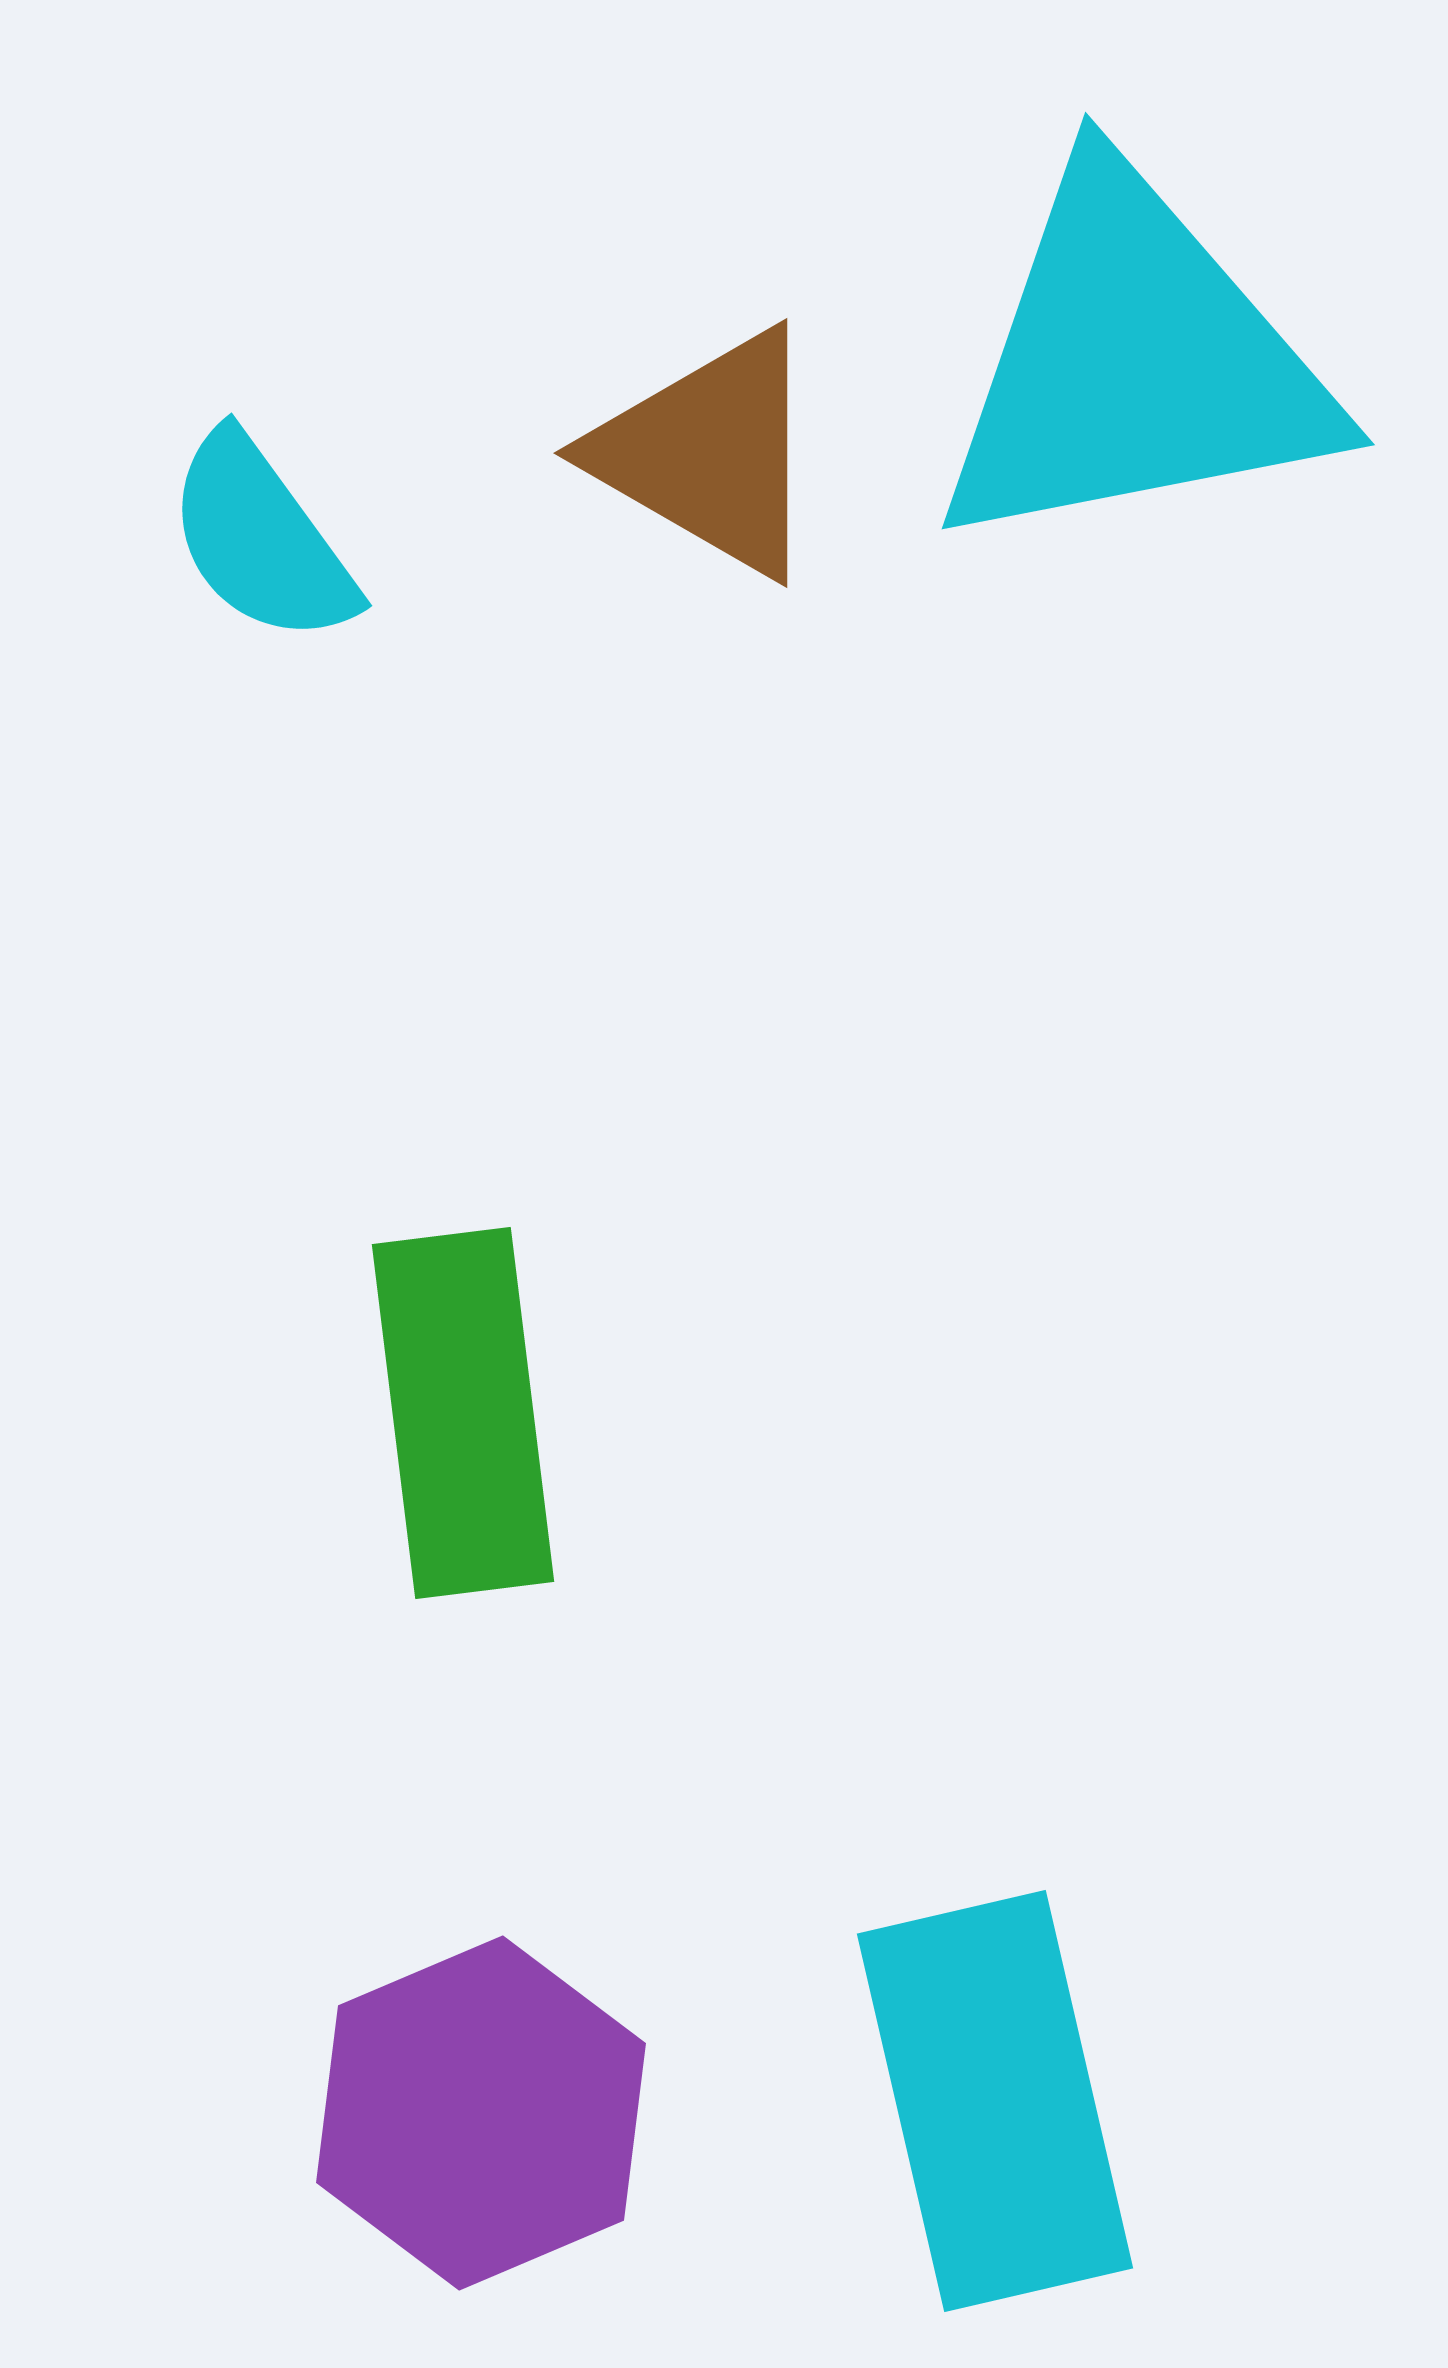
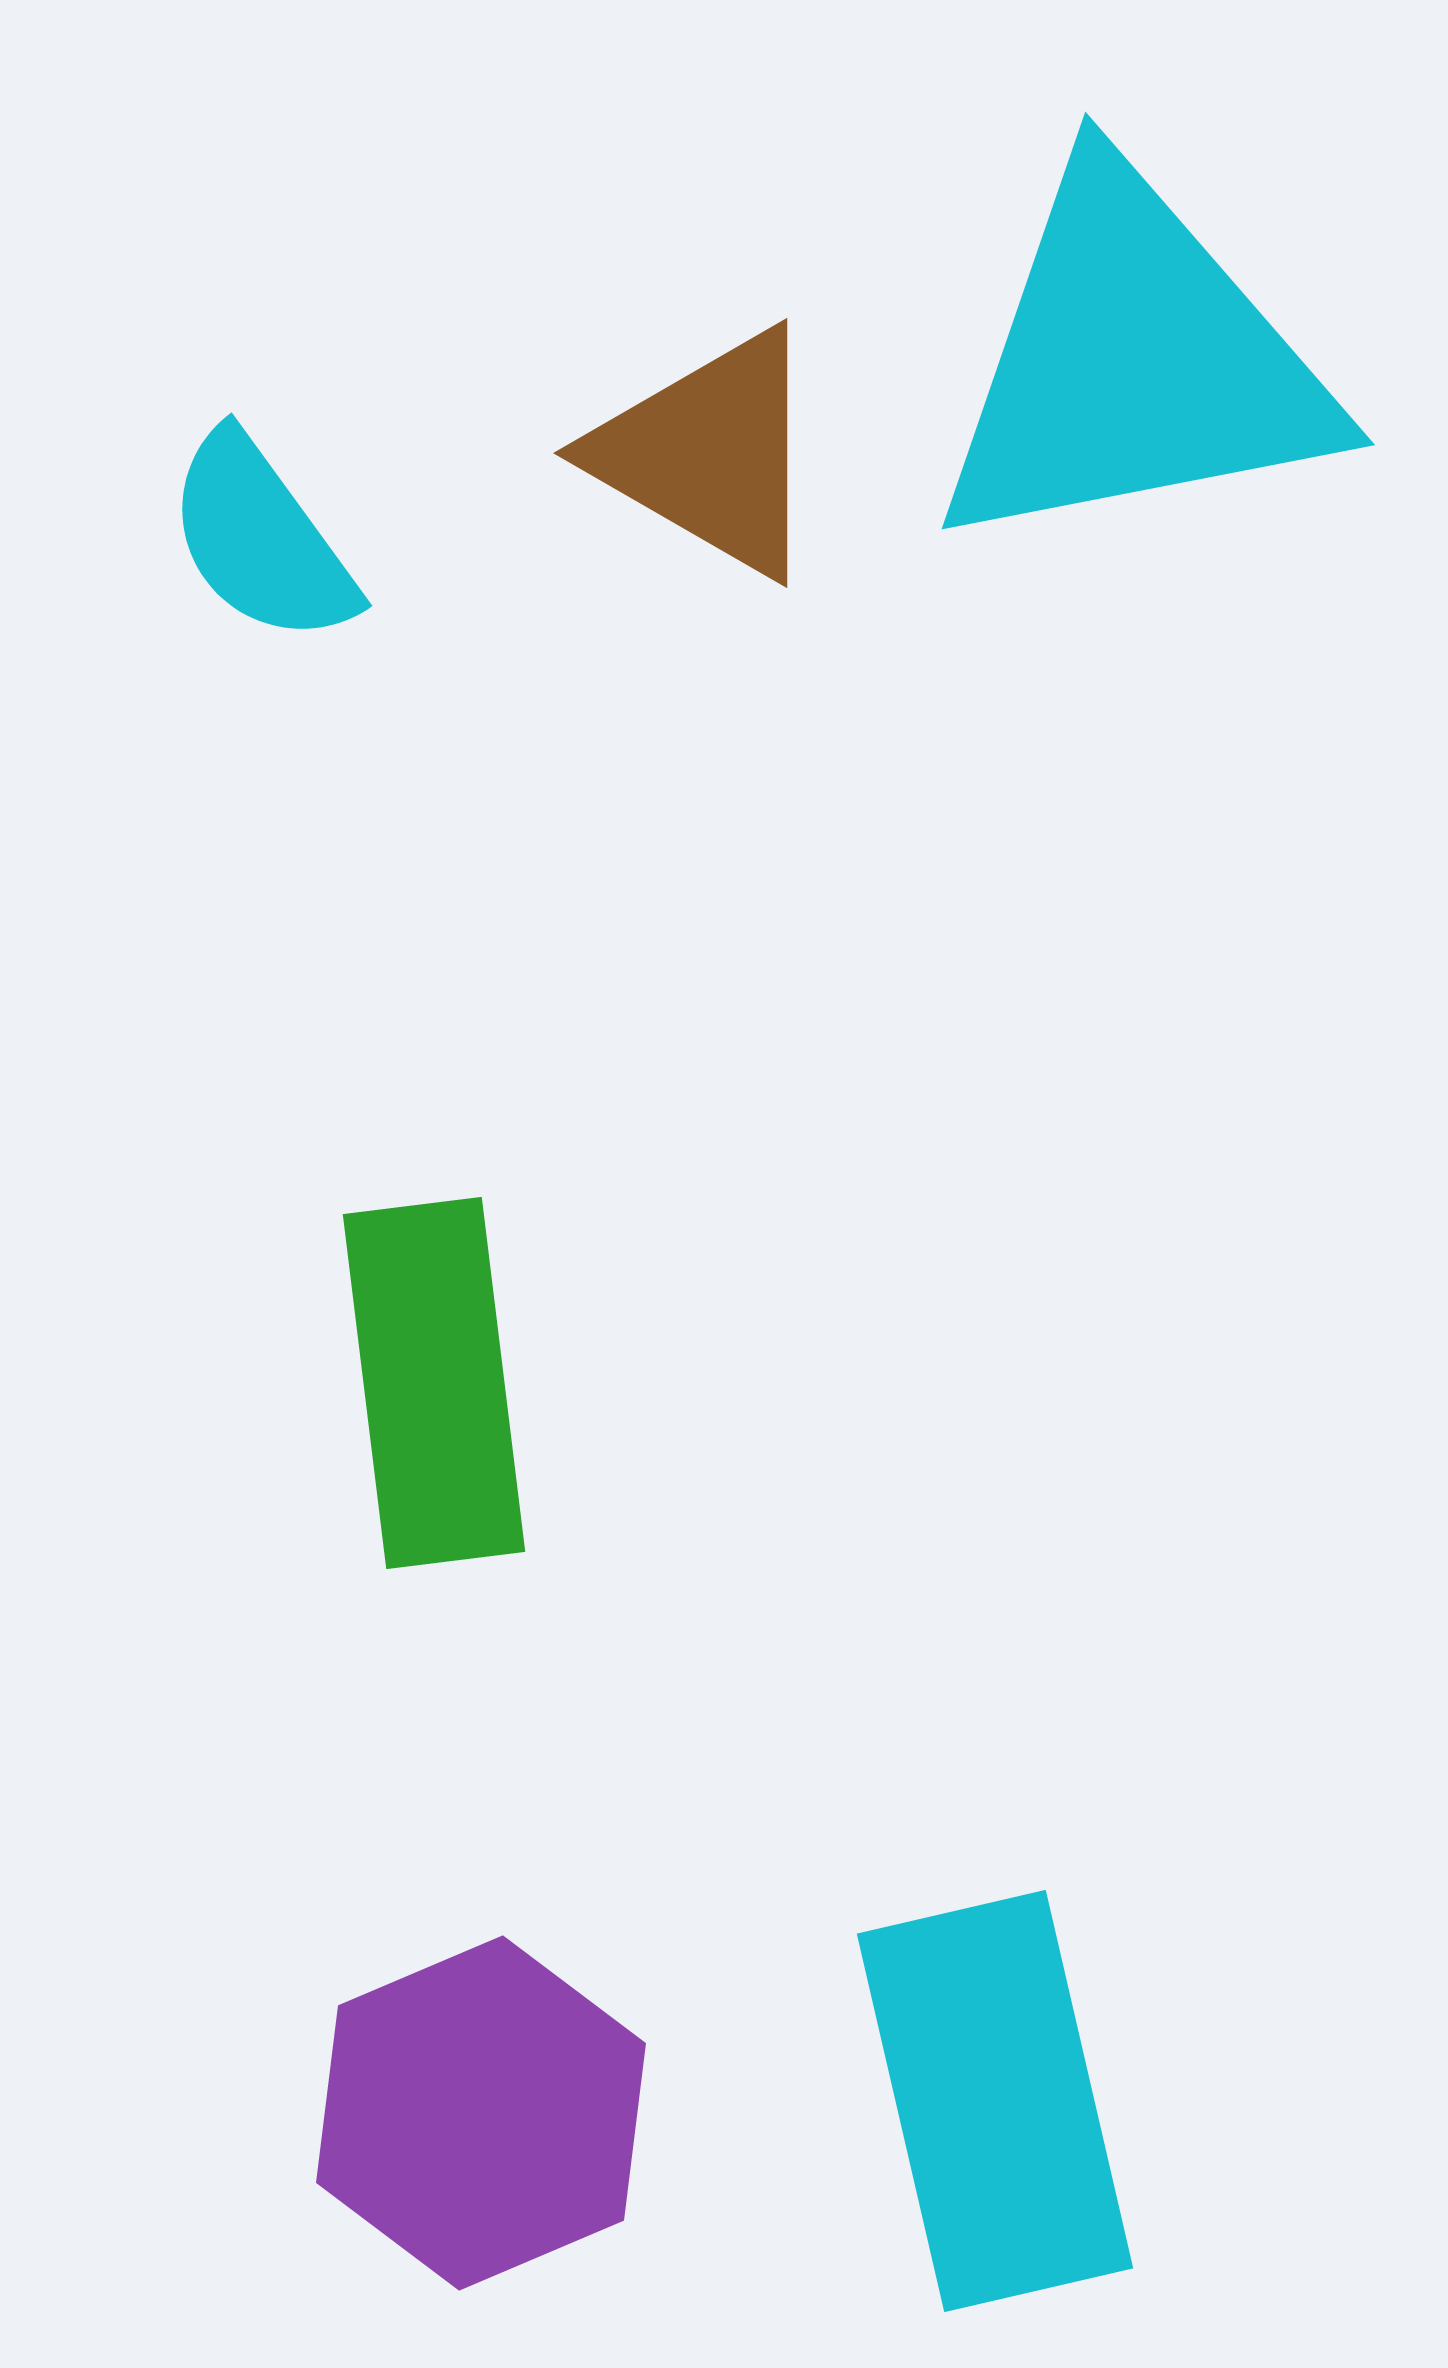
green rectangle: moved 29 px left, 30 px up
